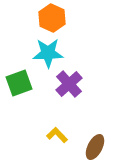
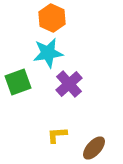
cyan star: rotated 8 degrees counterclockwise
green square: moved 1 px left, 1 px up
yellow L-shape: rotated 50 degrees counterclockwise
brown ellipse: moved 1 px left, 1 px down; rotated 15 degrees clockwise
